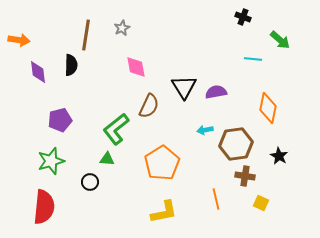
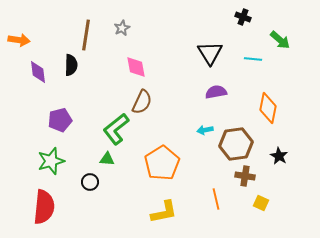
black triangle: moved 26 px right, 34 px up
brown semicircle: moved 7 px left, 4 px up
